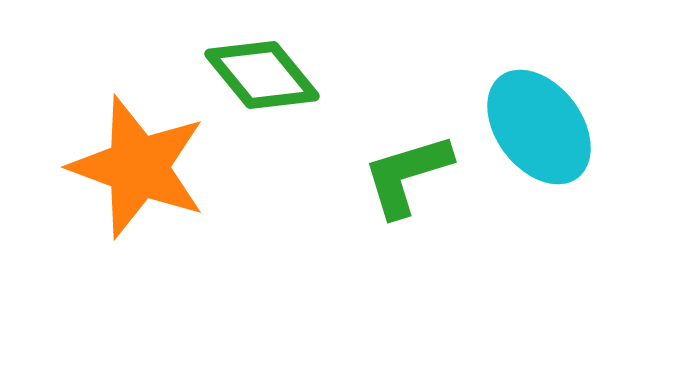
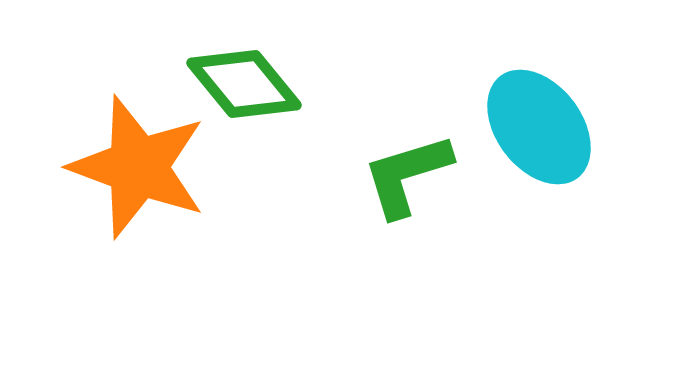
green diamond: moved 18 px left, 9 px down
